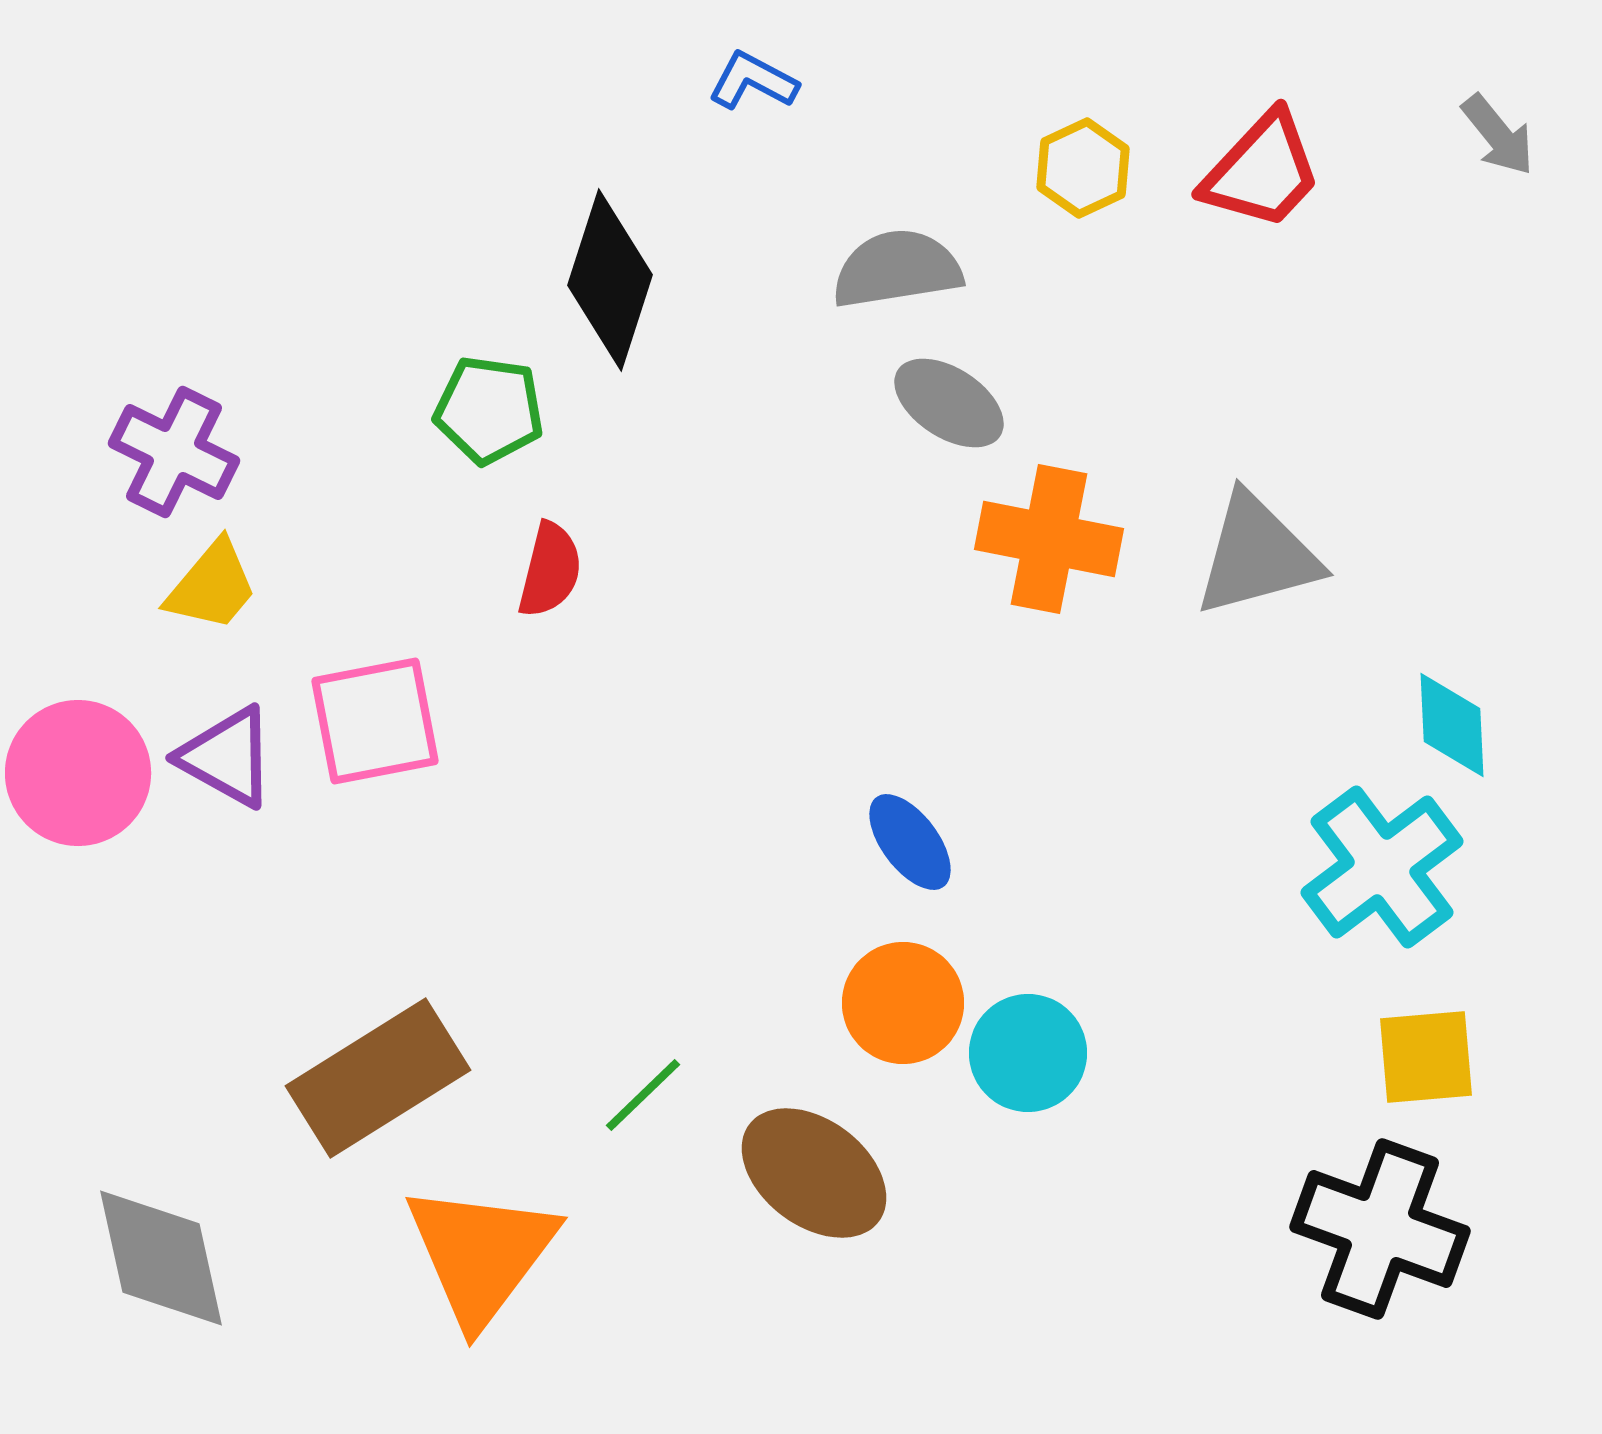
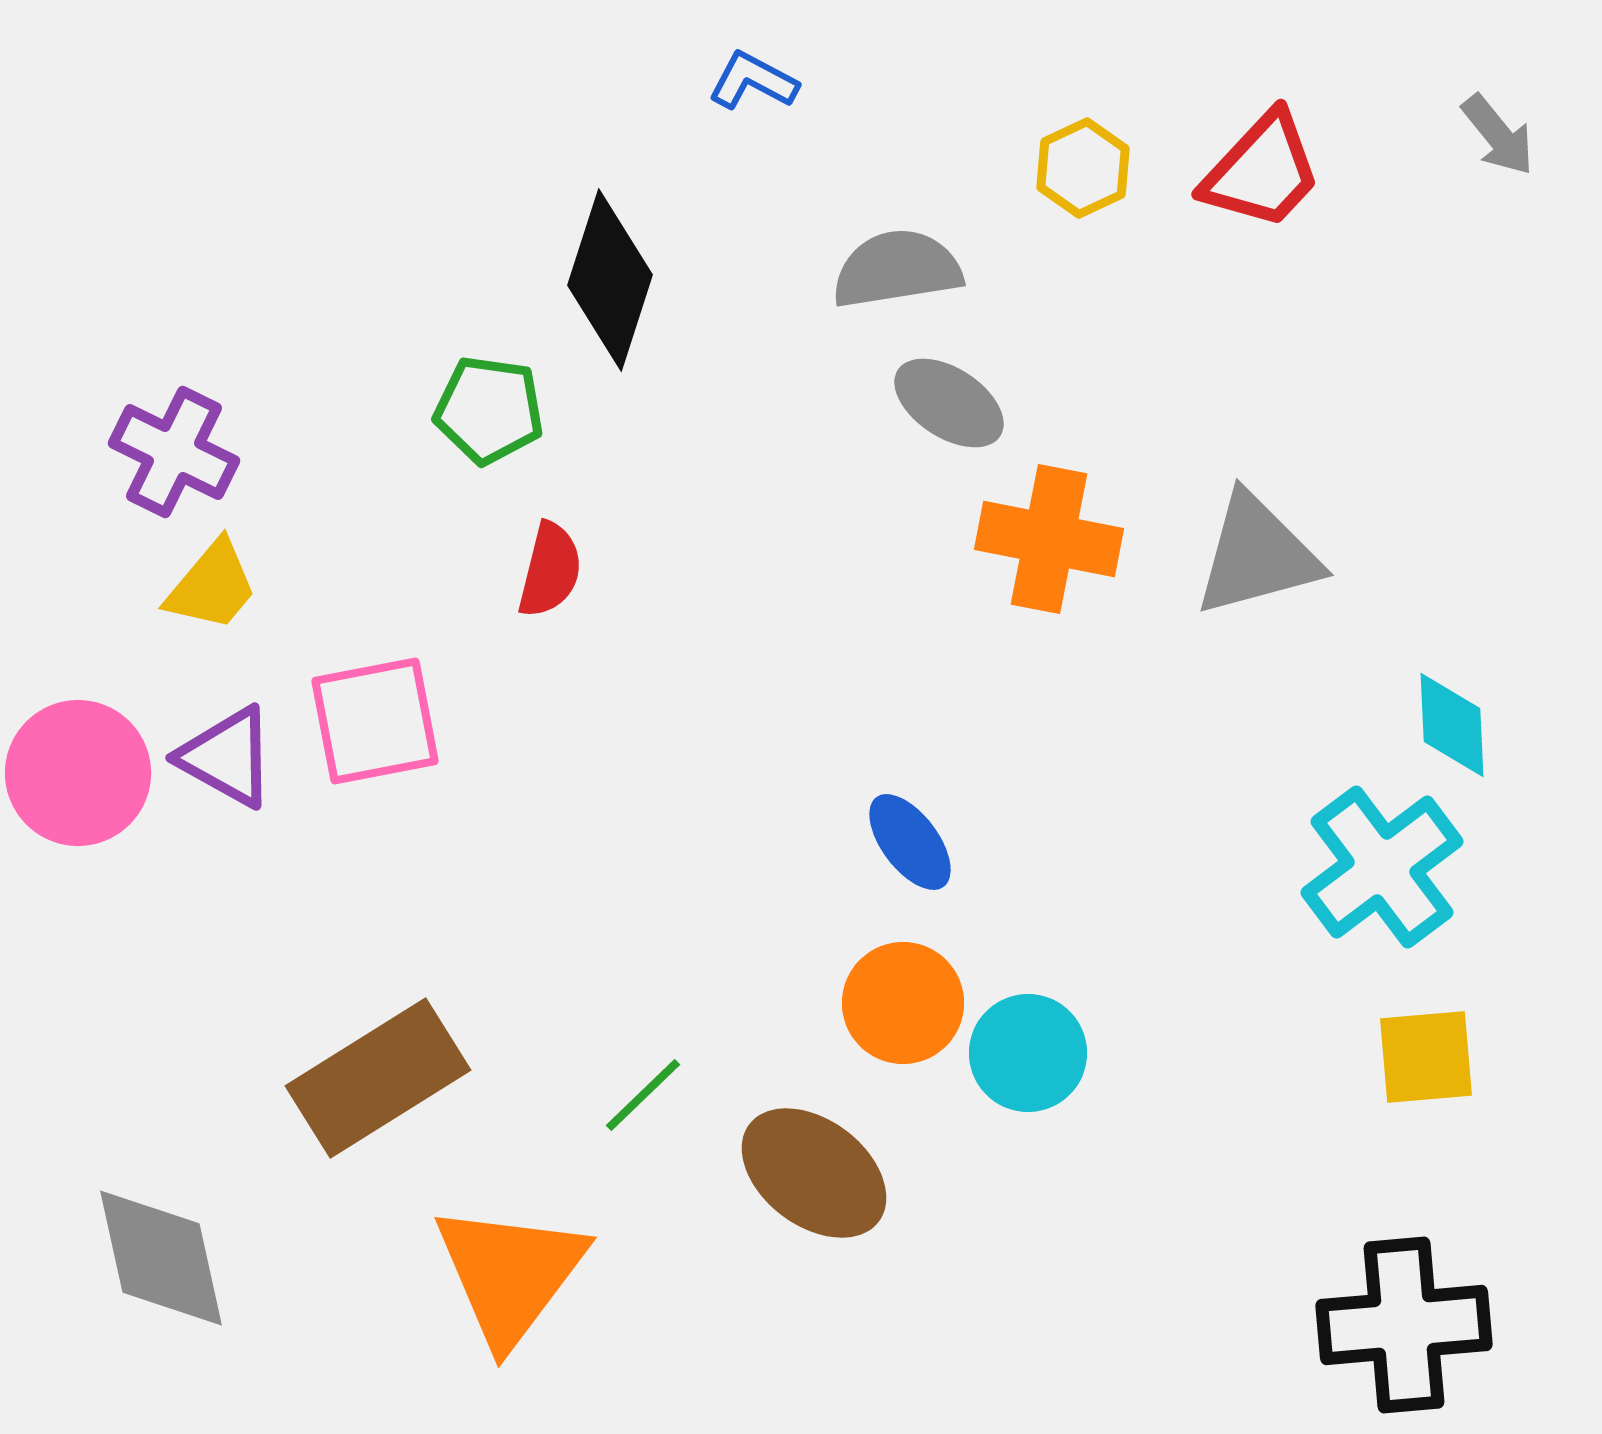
black cross: moved 24 px right, 96 px down; rotated 25 degrees counterclockwise
orange triangle: moved 29 px right, 20 px down
